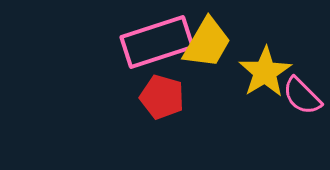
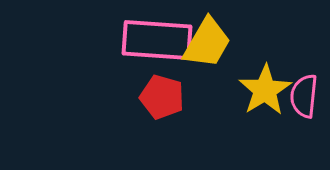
pink rectangle: moved 2 px up; rotated 22 degrees clockwise
yellow star: moved 18 px down
pink semicircle: moved 2 px right; rotated 51 degrees clockwise
